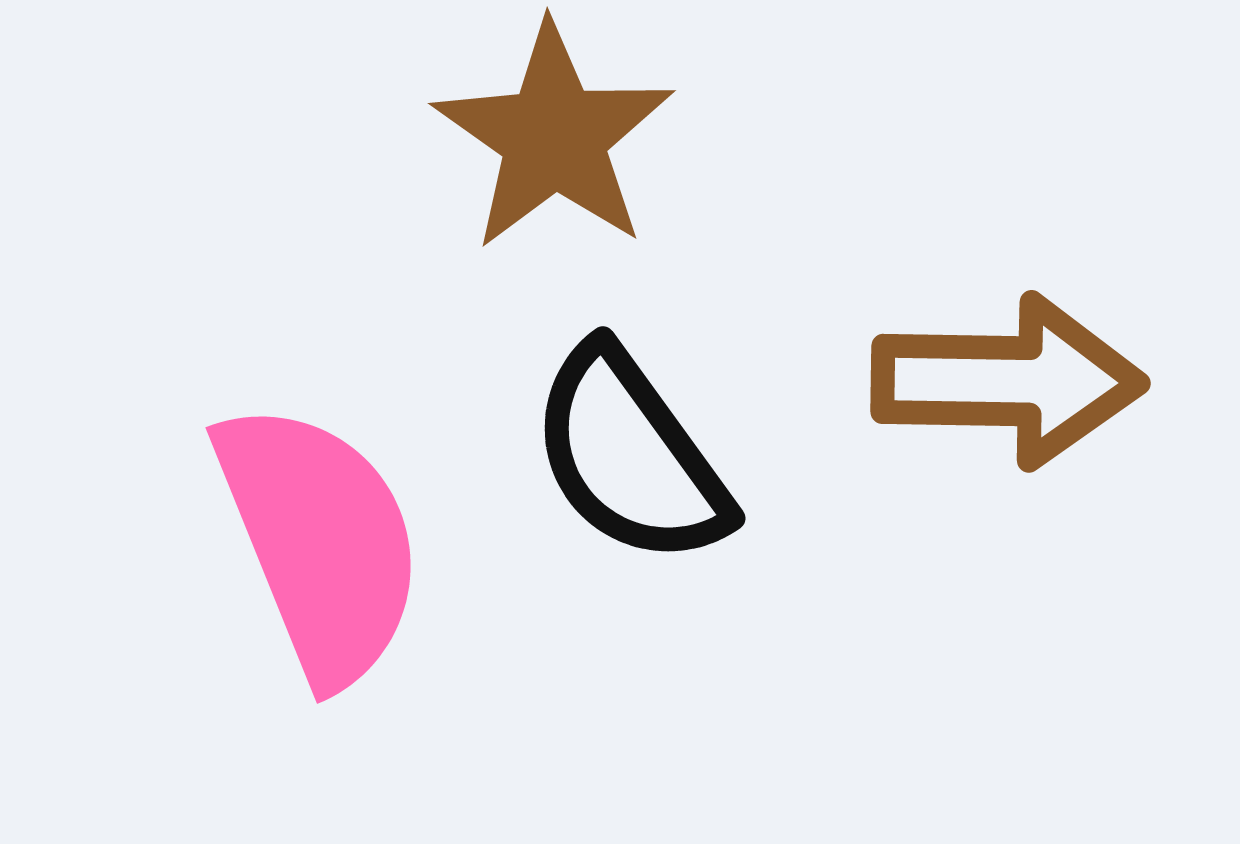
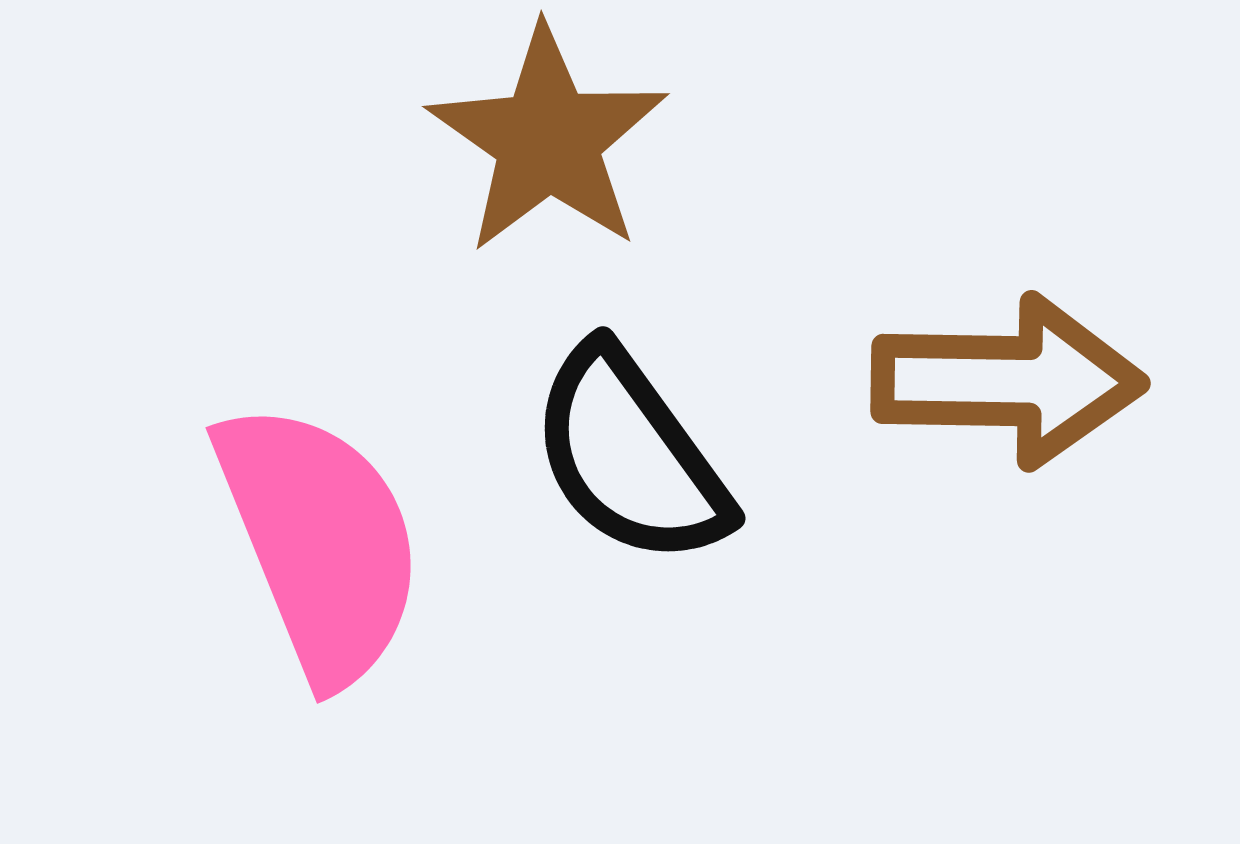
brown star: moved 6 px left, 3 px down
